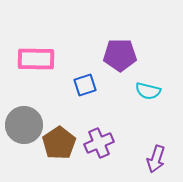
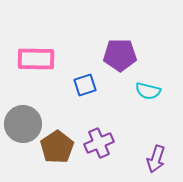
gray circle: moved 1 px left, 1 px up
brown pentagon: moved 2 px left, 4 px down
